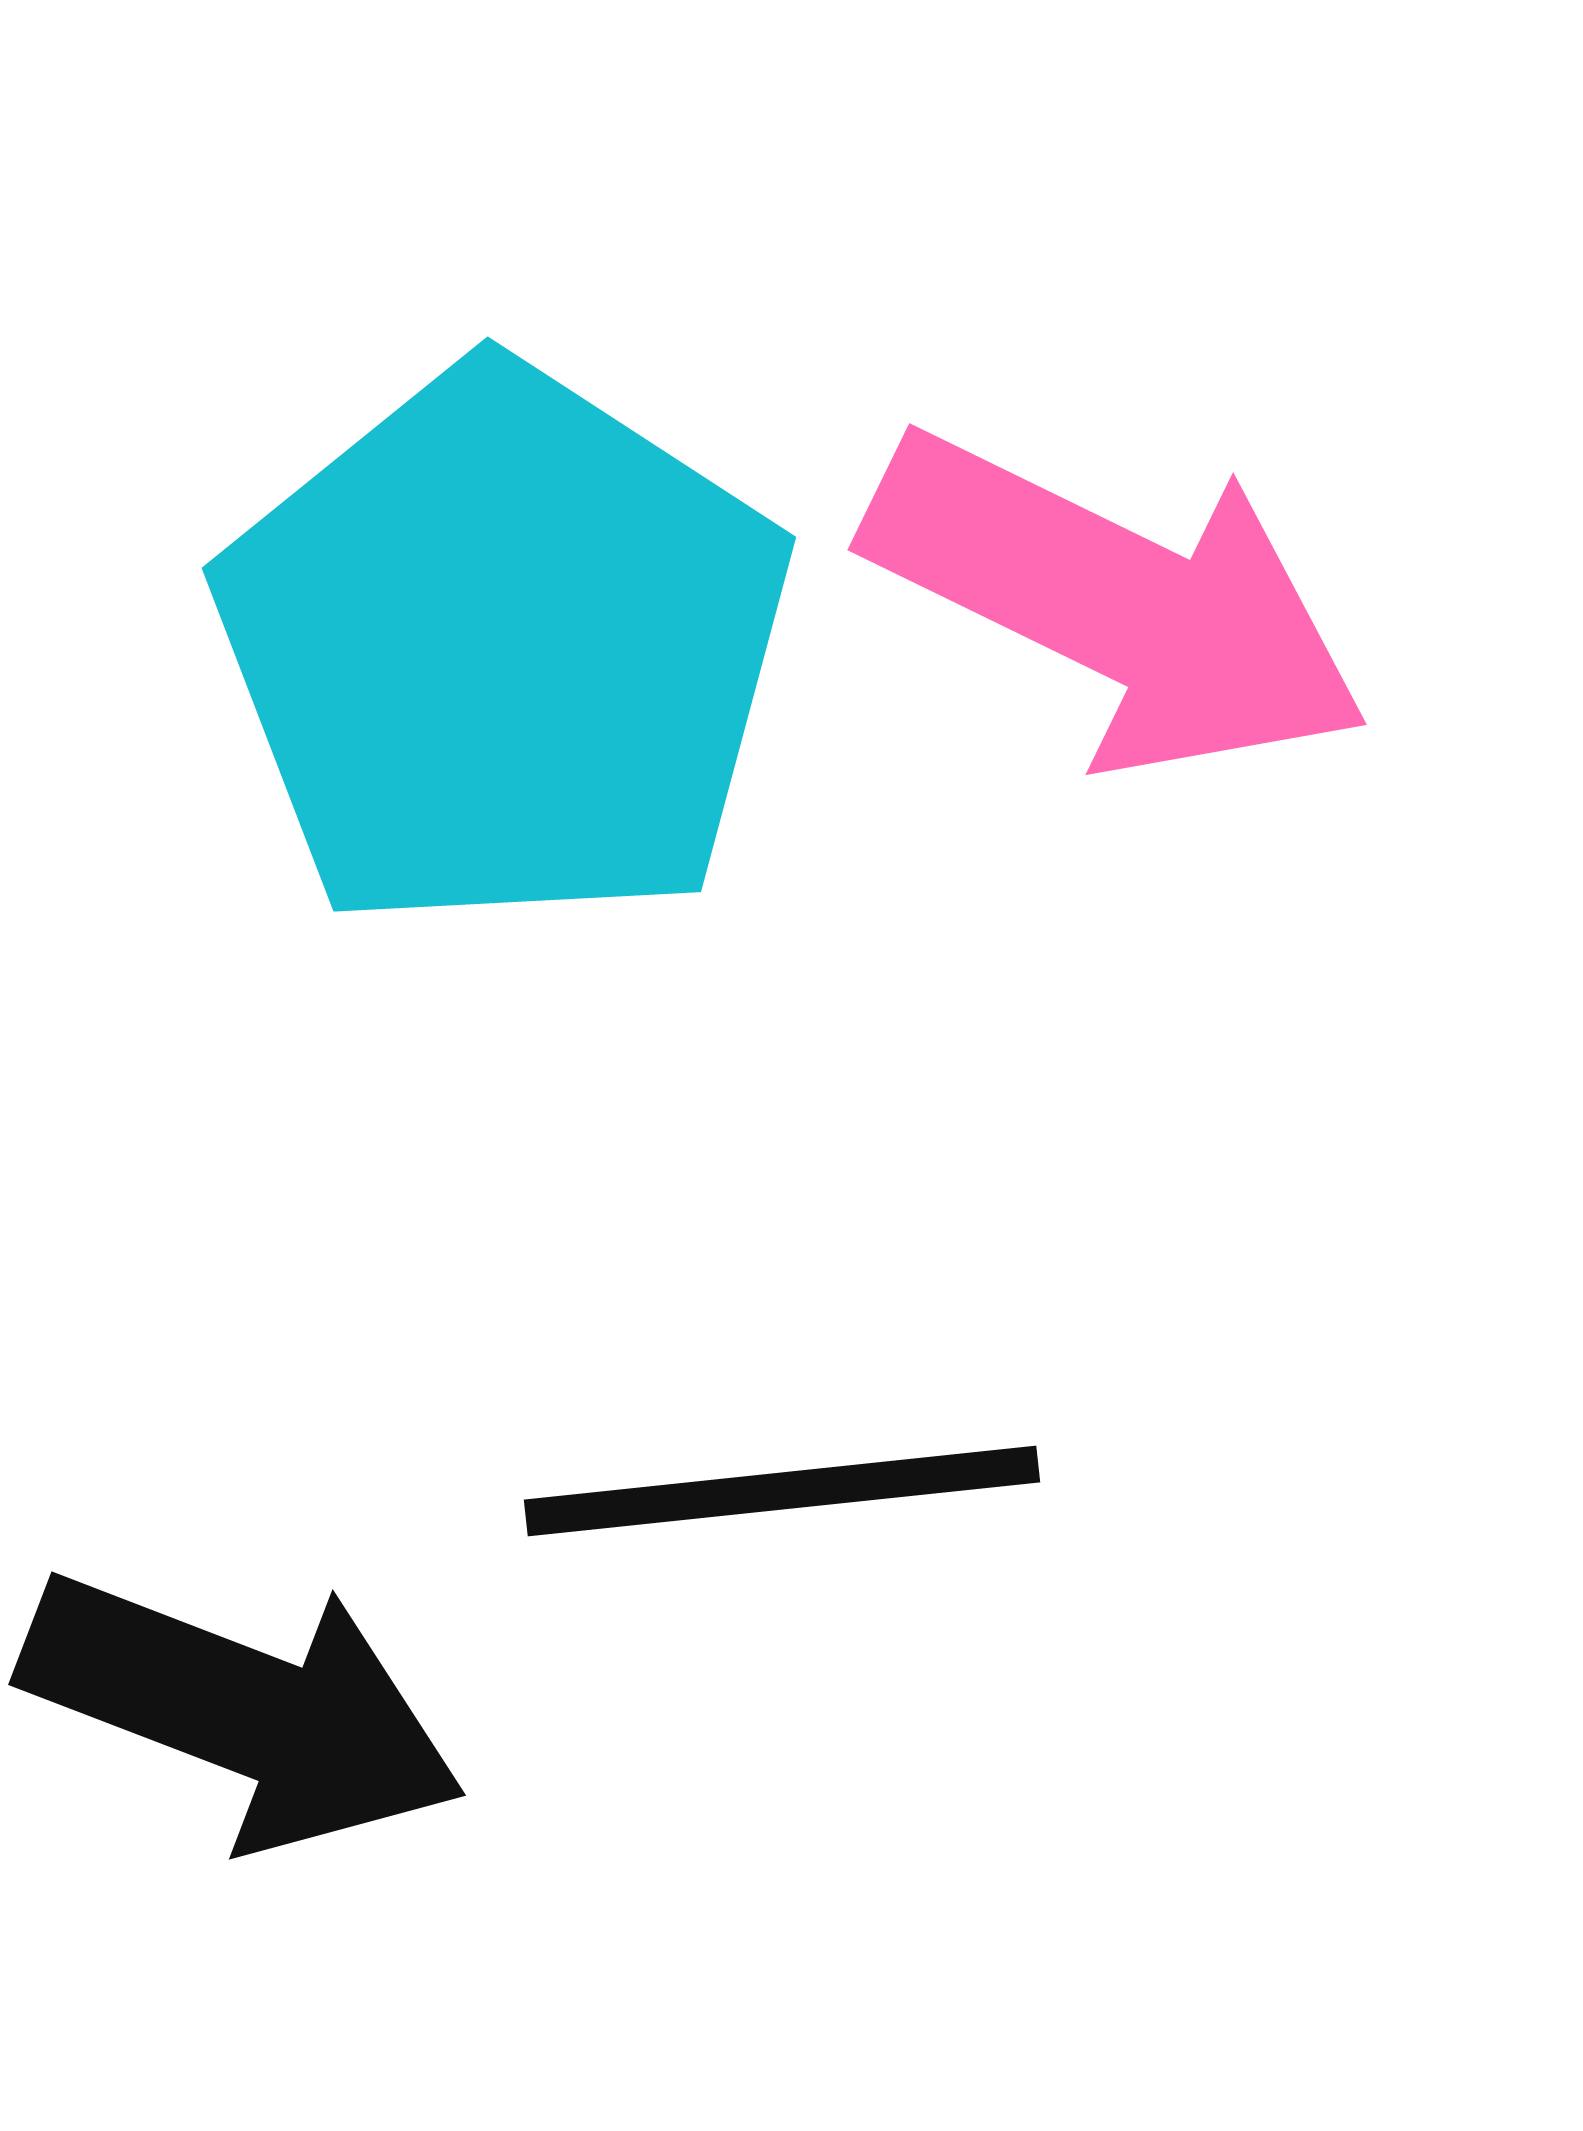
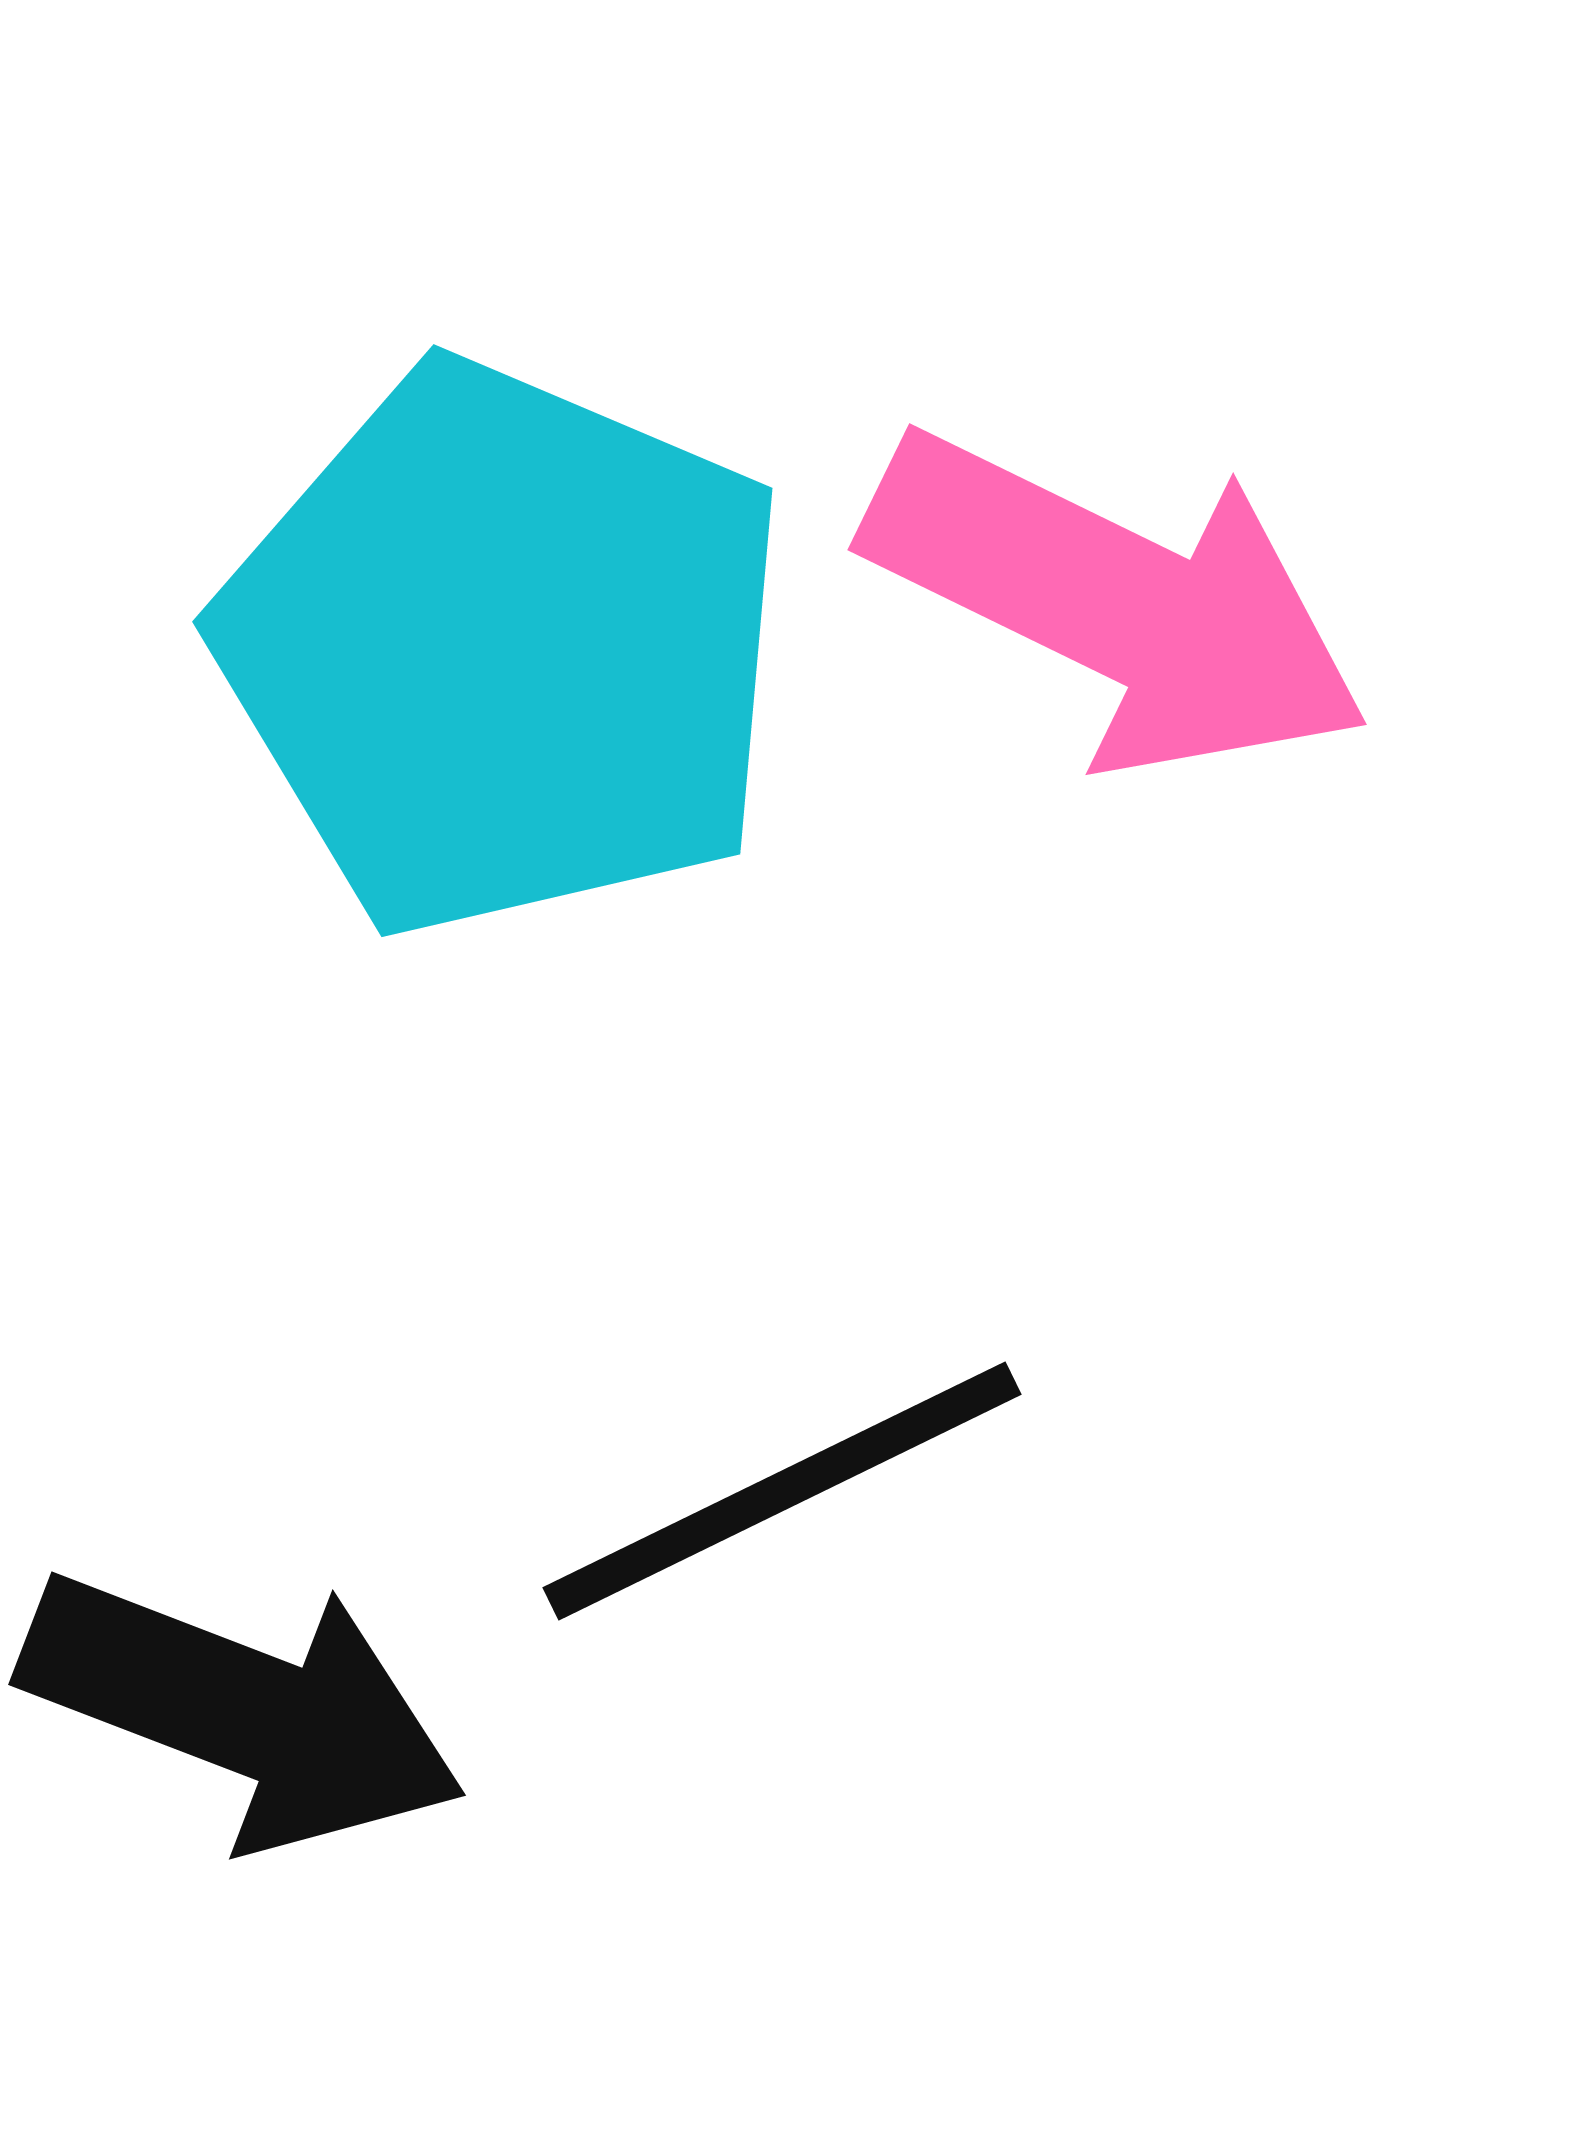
cyan pentagon: rotated 10 degrees counterclockwise
black line: rotated 20 degrees counterclockwise
